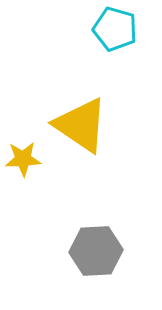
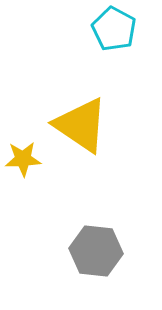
cyan pentagon: moved 1 px left; rotated 12 degrees clockwise
gray hexagon: rotated 9 degrees clockwise
